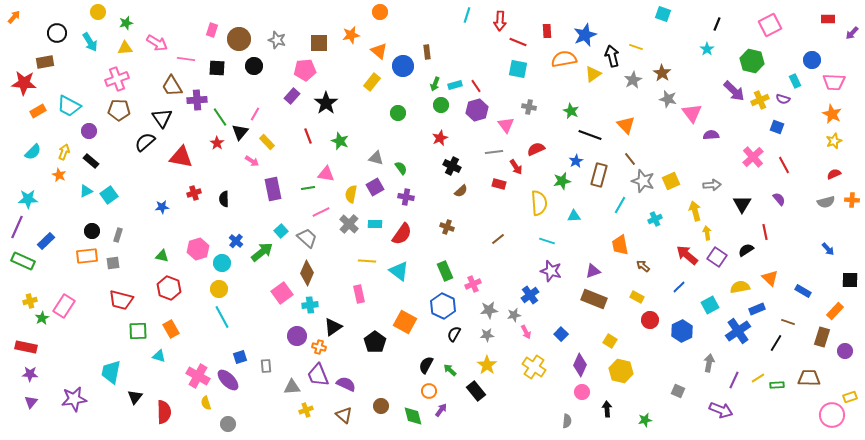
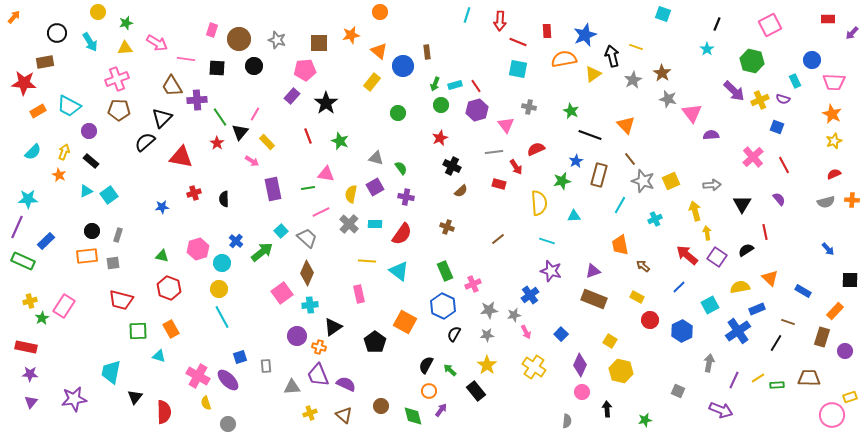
black triangle at (162, 118): rotated 20 degrees clockwise
yellow cross at (306, 410): moved 4 px right, 3 px down
